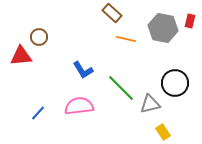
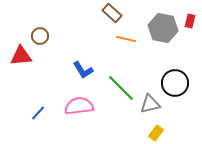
brown circle: moved 1 px right, 1 px up
yellow rectangle: moved 7 px left, 1 px down; rotated 70 degrees clockwise
